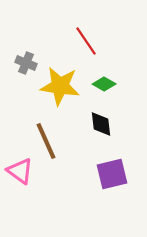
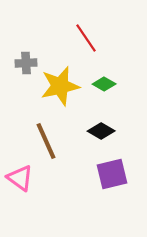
red line: moved 3 px up
gray cross: rotated 25 degrees counterclockwise
yellow star: rotated 21 degrees counterclockwise
black diamond: moved 7 px down; rotated 52 degrees counterclockwise
pink triangle: moved 7 px down
